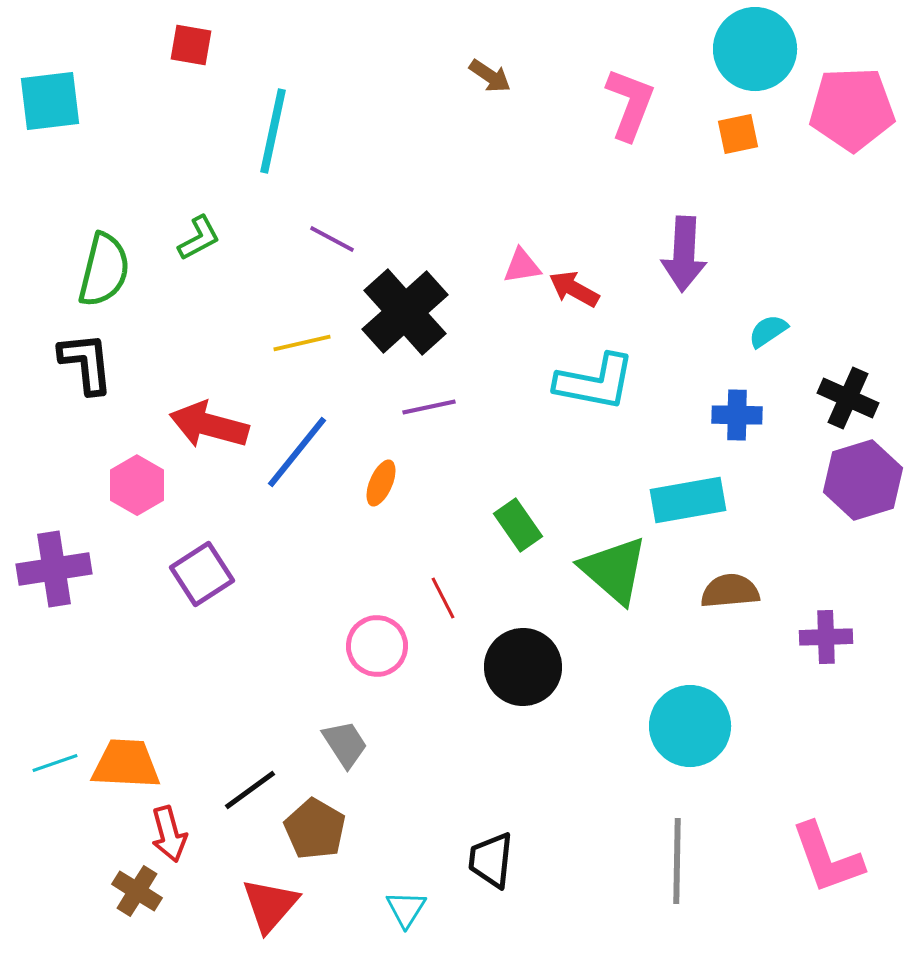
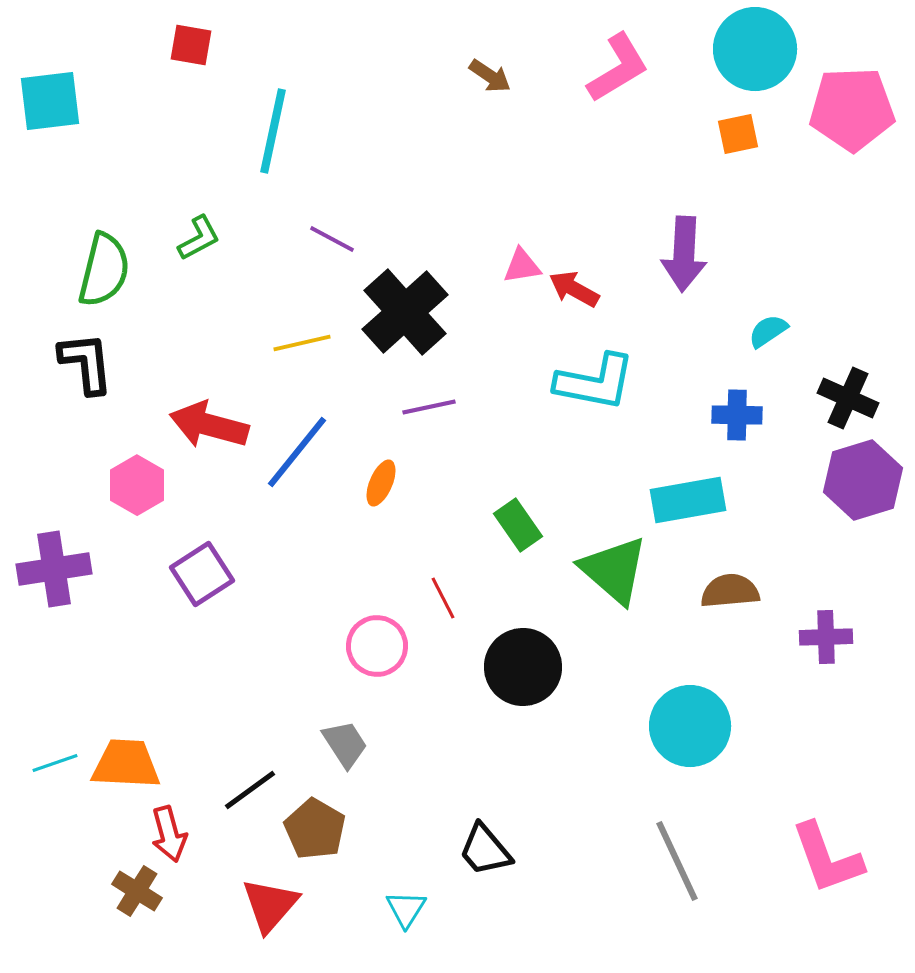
pink L-shape at (630, 104): moved 12 px left, 36 px up; rotated 38 degrees clockwise
black trapezoid at (491, 860): moved 6 px left, 10 px up; rotated 46 degrees counterclockwise
gray line at (677, 861): rotated 26 degrees counterclockwise
